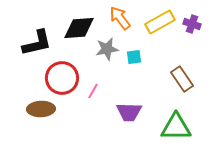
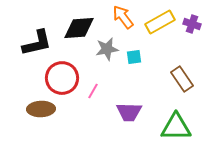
orange arrow: moved 3 px right, 1 px up
